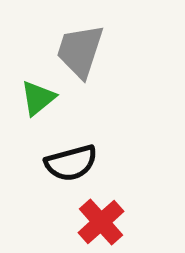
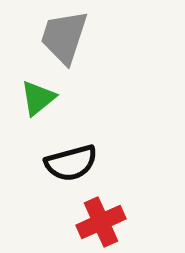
gray trapezoid: moved 16 px left, 14 px up
red cross: rotated 18 degrees clockwise
